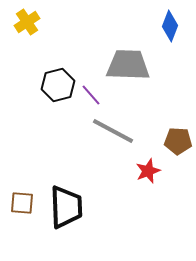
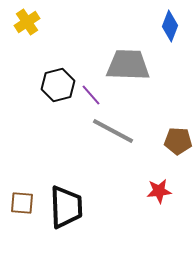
red star: moved 11 px right, 20 px down; rotated 15 degrees clockwise
